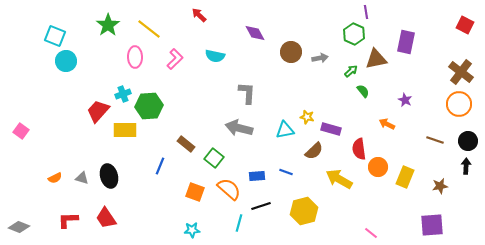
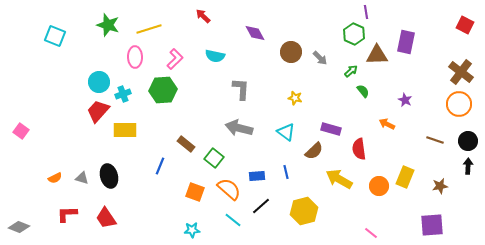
red arrow at (199, 15): moved 4 px right, 1 px down
green star at (108, 25): rotated 20 degrees counterclockwise
yellow line at (149, 29): rotated 55 degrees counterclockwise
gray arrow at (320, 58): rotated 56 degrees clockwise
brown triangle at (376, 59): moved 1 px right, 4 px up; rotated 10 degrees clockwise
cyan circle at (66, 61): moved 33 px right, 21 px down
gray L-shape at (247, 93): moved 6 px left, 4 px up
green hexagon at (149, 106): moved 14 px right, 16 px up
yellow star at (307, 117): moved 12 px left, 19 px up
cyan triangle at (285, 130): moved 1 px right, 2 px down; rotated 48 degrees clockwise
black arrow at (466, 166): moved 2 px right
orange circle at (378, 167): moved 1 px right, 19 px down
blue line at (286, 172): rotated 56 degrees clockwise
black line at (261, 206): rotated 24 degrees counterclockwise
red L-shape at (68, 220): moved 1 px left, 6 px up
cyan line at (239, 223): moved 6 px left, 3 px up; rotated 66 degrees counterclockwise
